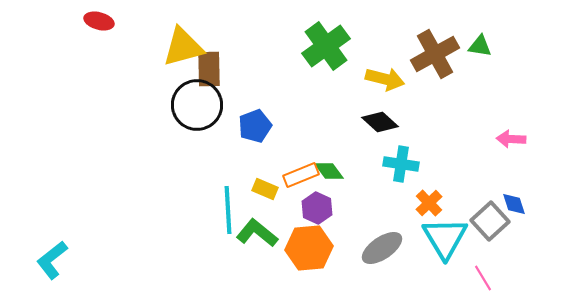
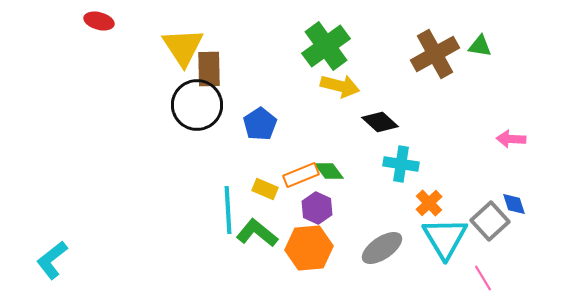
yellow triangle: rotated 48 degrees counterclockwise
yellow arrow: moved 45 px left, 7 px down
blue pentagon: moved 5 px right, 2 px up; rotated 12 degrees counterclockwise
